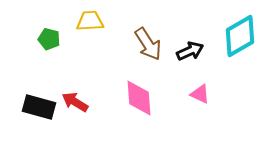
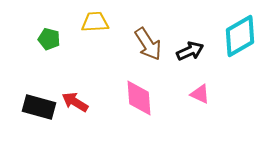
yellow trapezoid: moved 5 px right, 1 px down
